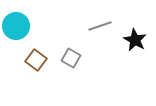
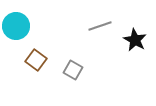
gray square: moved 2 px right, 12 px down
